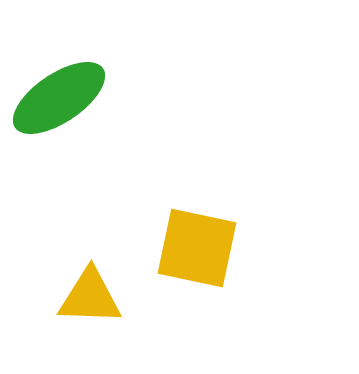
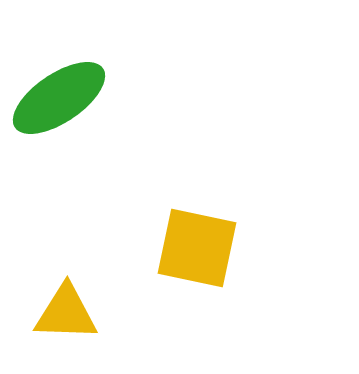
yellow triangle: moved 24 px left, 16 px down
